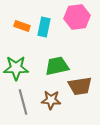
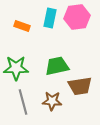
cyan rectangle: moved 6 px right, 9 px up
brown star: moved 1 px right, 1 px down
